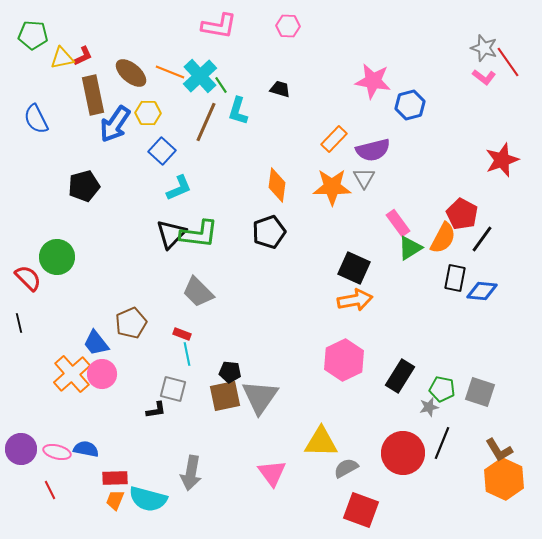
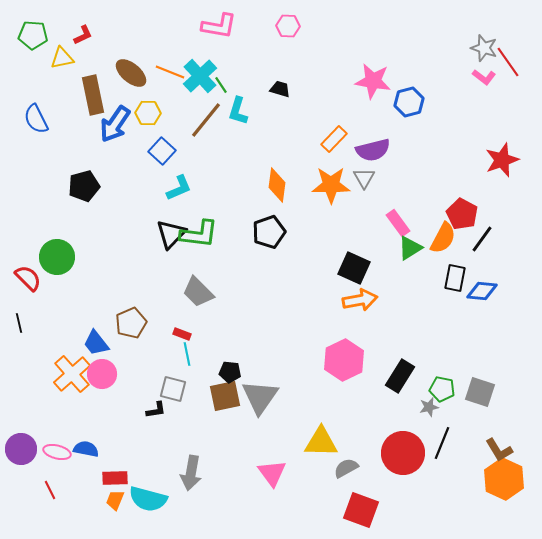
red L-shape at (83, 56): moved 21 px up
blue hexagon at (410, 105): moved 1 px left, 3 px up
brown line at (206, 122): moved 2 px up; rotated 15 degrees clockwise
orange star at (332, 187): moved 1 px left, 2 px up
orange arrow at (355, 300): moved 5 px right
